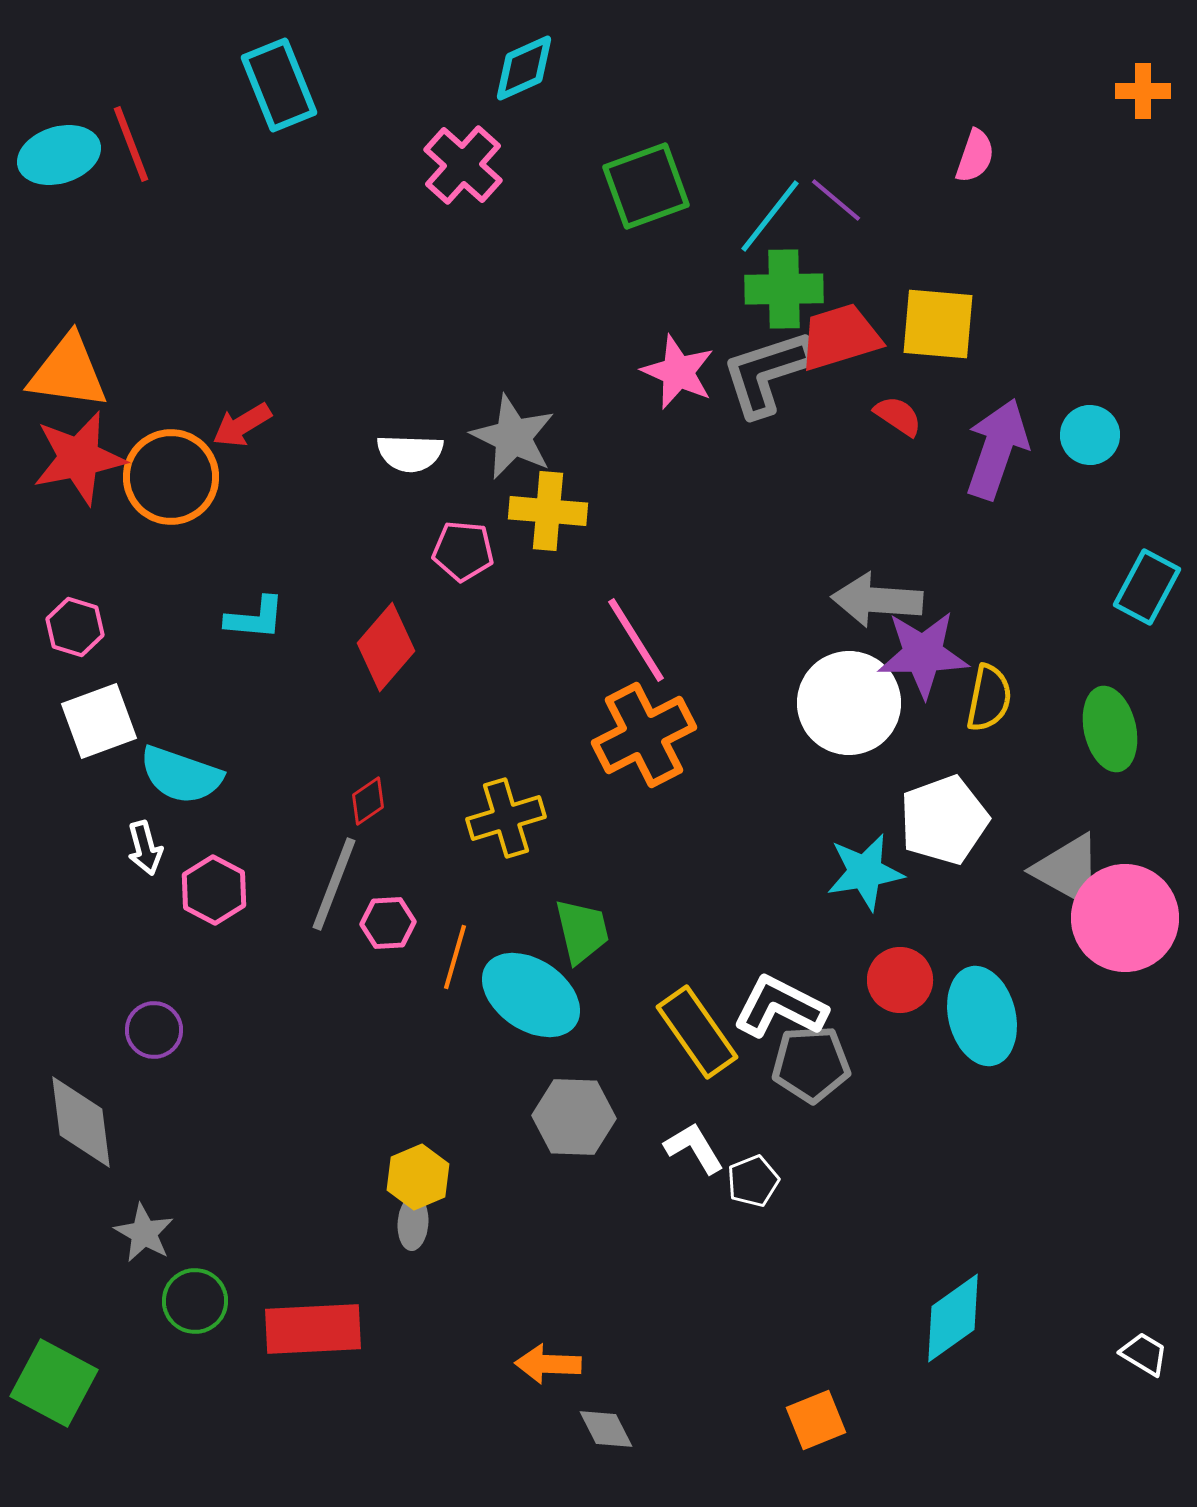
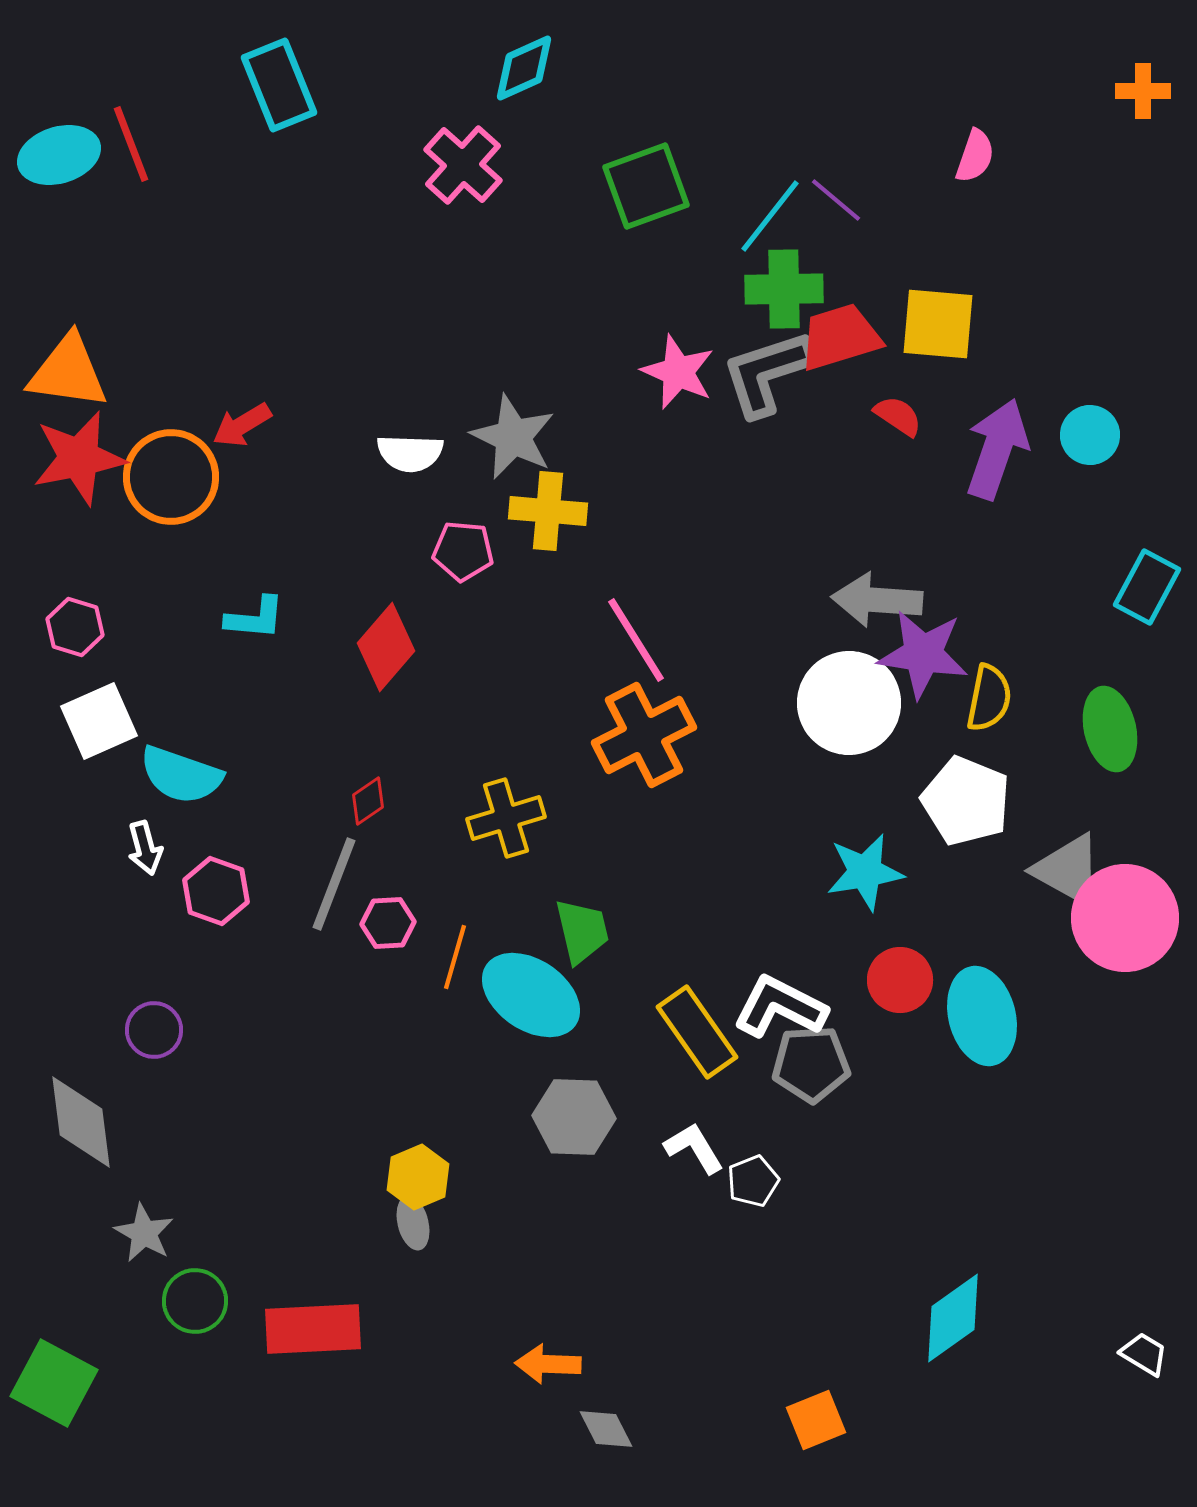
purple star at (923, 654): rotated 10 degrees clockwise
white square at (99, 721): rotated 4 degrees counterclockwise
white pentagon at (944, 820): moved 22 px right, 19 px up; rotated 30 degrees counterclockwise
pink hexagon at (214, 890): moved 2 px right, 1 px down; rotated 8 degrees counterclockwise
gray ellipse at (413, 1223): rotated 18 degrees counterclockwise
